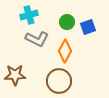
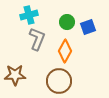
gray L-shape: rotated 95 degrees counterclockwise
